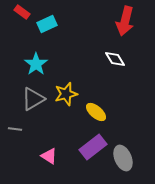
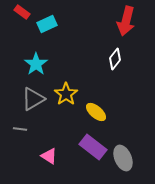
red arrow: moved 1 px right
white diamond: rotated 70 degrees clockwise
yellow star: rotated 20 degrees counterclockwise
gray line: moved 5 px right
purple rectangle: rotated 76 degrees clockwise
